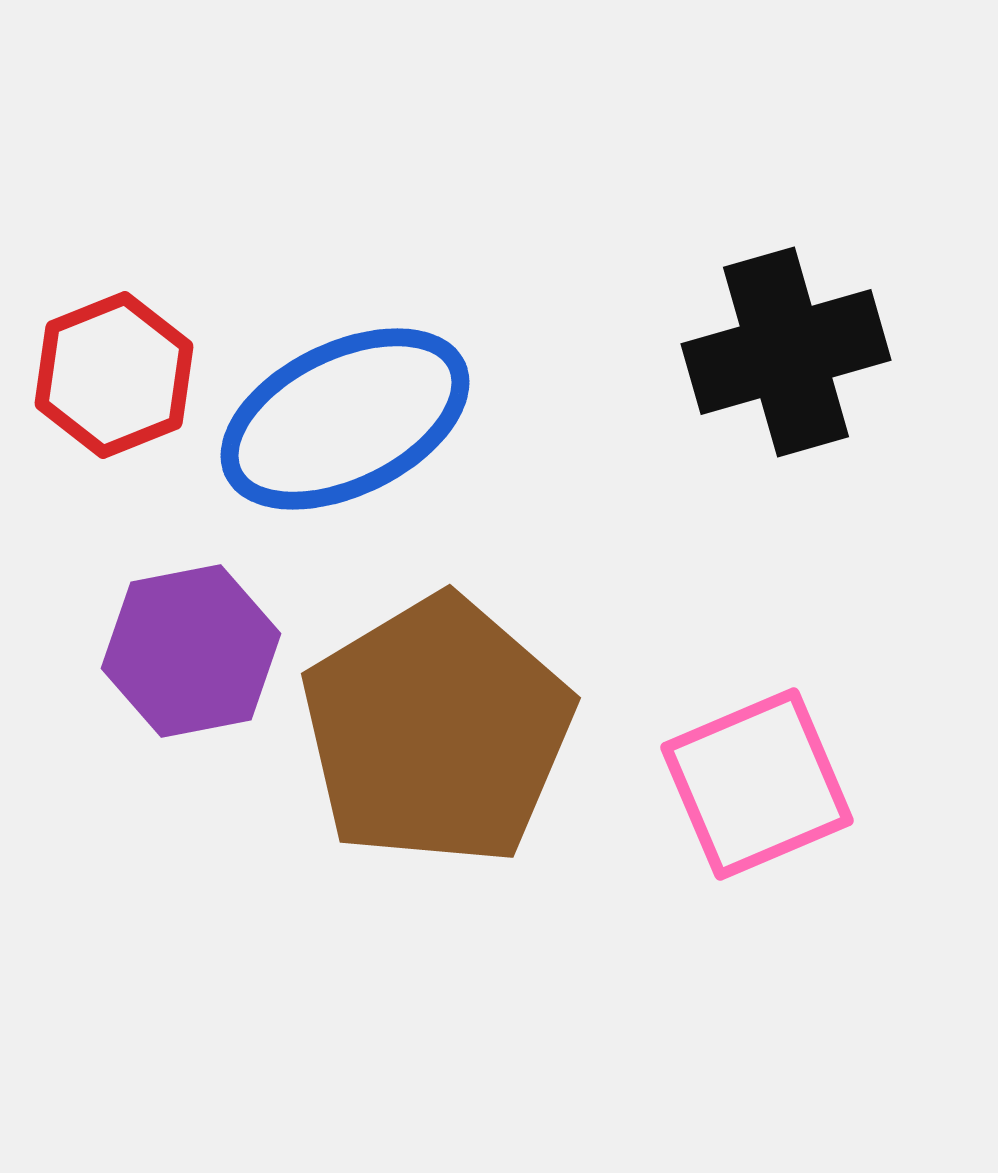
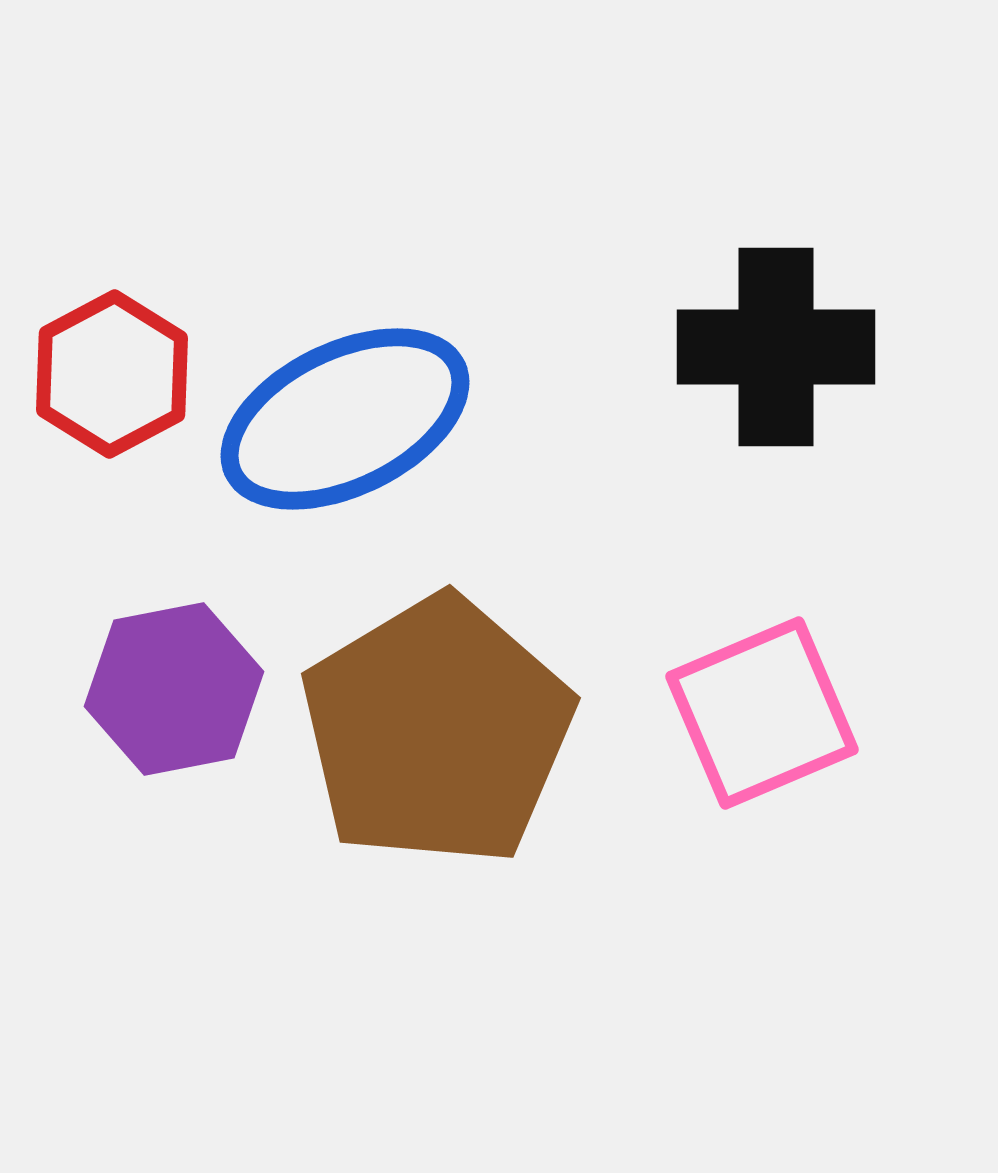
black cross: moved 10 px left, 5 px up; rotated 16 degrees clockwise
red hexagon: moved 2 px left, 1 px up; rotated 6 degrees counterclockwise
purple hexagon: moved 17 px left, 38 px down
pink square: moved 5 px right, 71 px up
